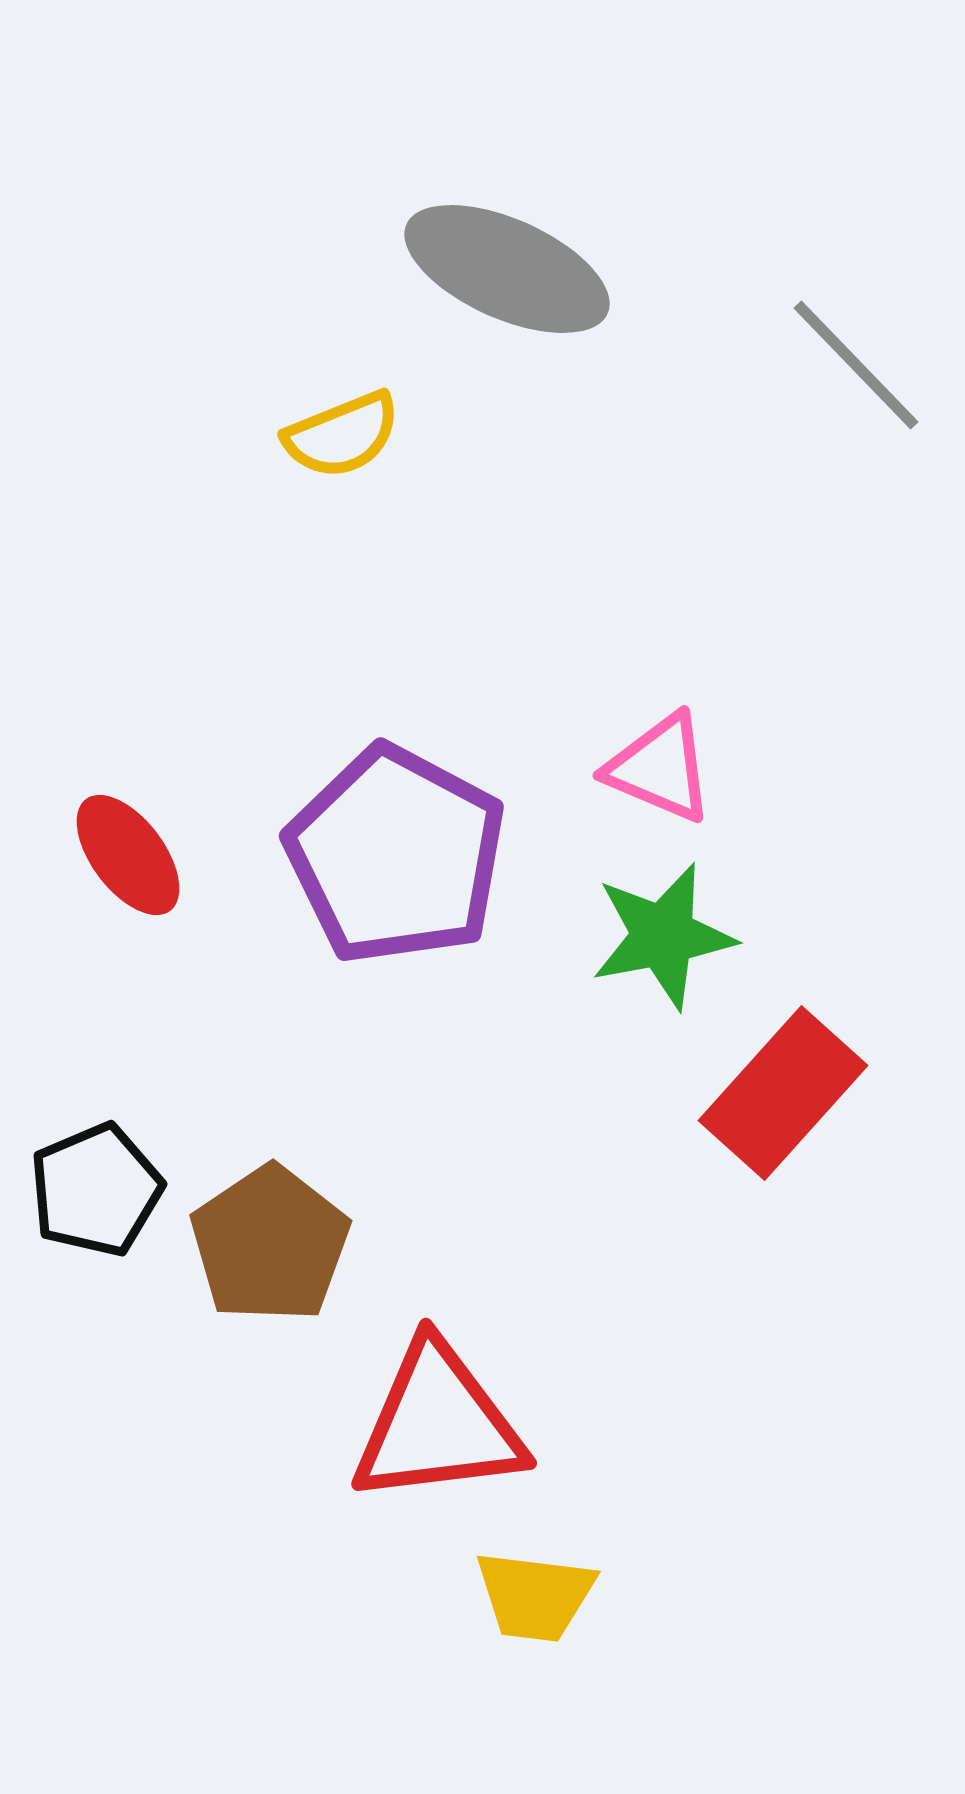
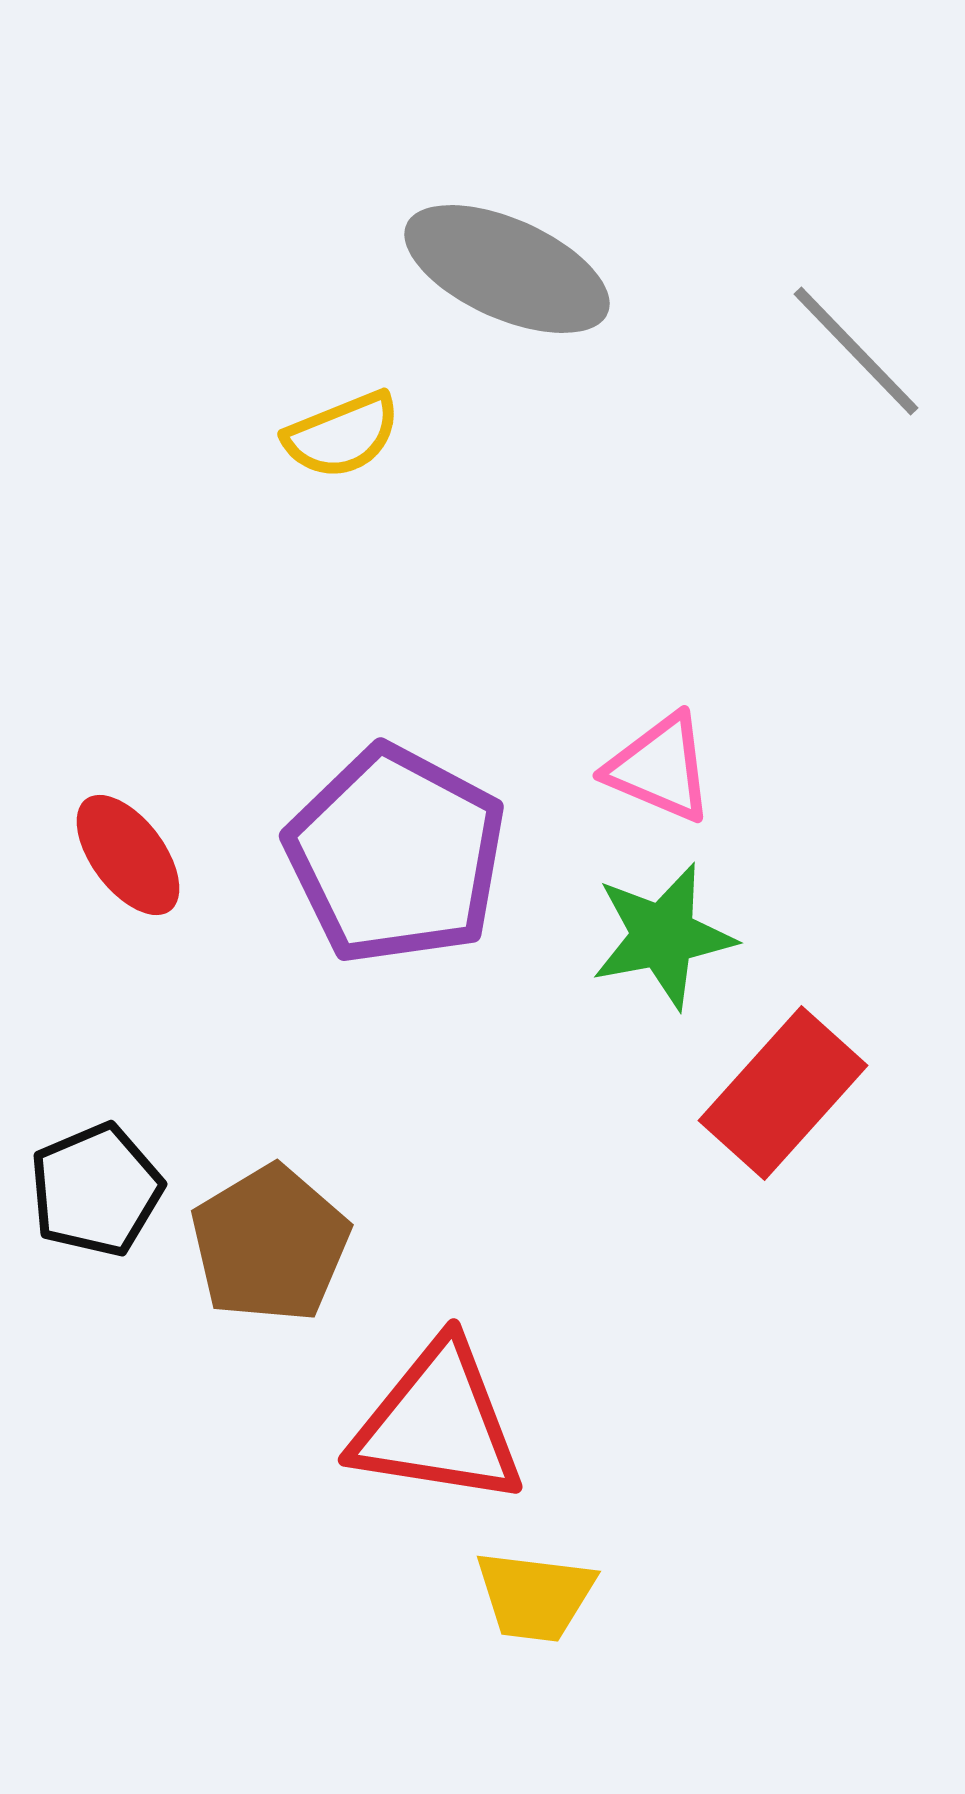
gray line: moved 14 px up
brown pentagon: rotated 3 degrees clockwise
red triangle: rotated 16 degrees clockwise
